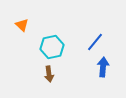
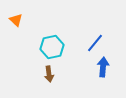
orange triangle: moved 6 px left, 5 px up
blue line: moved 1 px down
